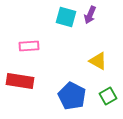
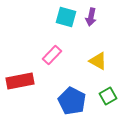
purple arrow: moved 1 px right, 2 px down; rotated 12 degrees counterclockwise
pink rectangle: moved 23 px right, 9 px down; rotated 42 degrees counterclockwise
red rectangle: rotated 20 degrees counterclockwise
blue pentagon: moved 5 px down
